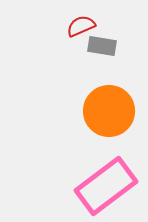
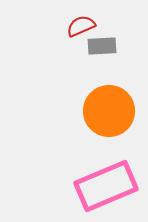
gray rectangle: rotated 12 degrees counterclockwise
pink rectangle: rotated 14 degrees clockwise
